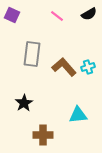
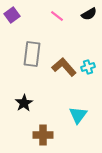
purple square: rotated 28 degrees clockwise
cyan triangle: rotated 48 degrees counterclockwise
